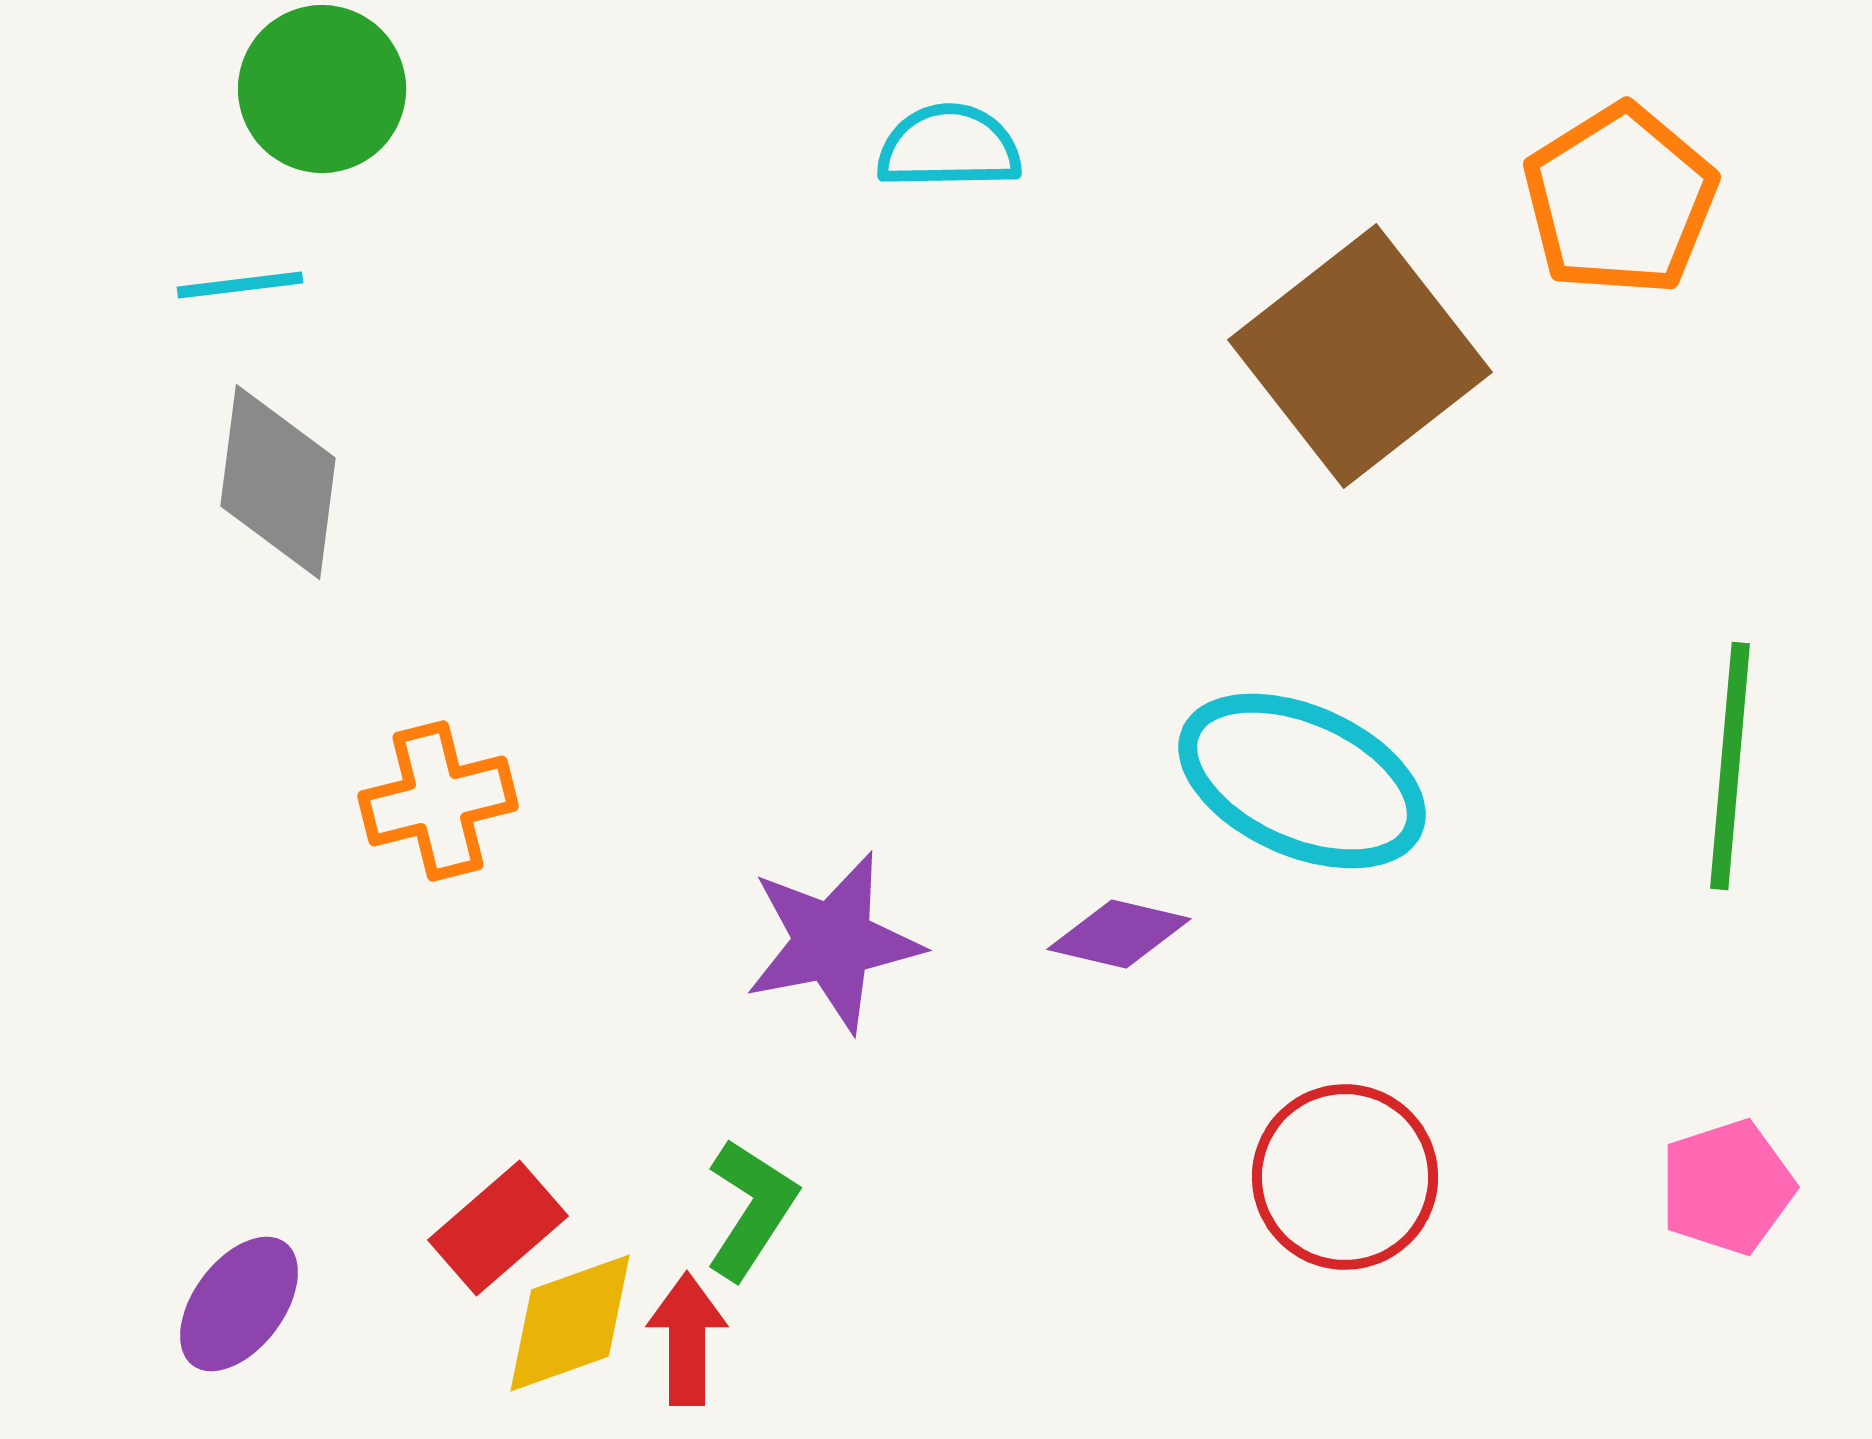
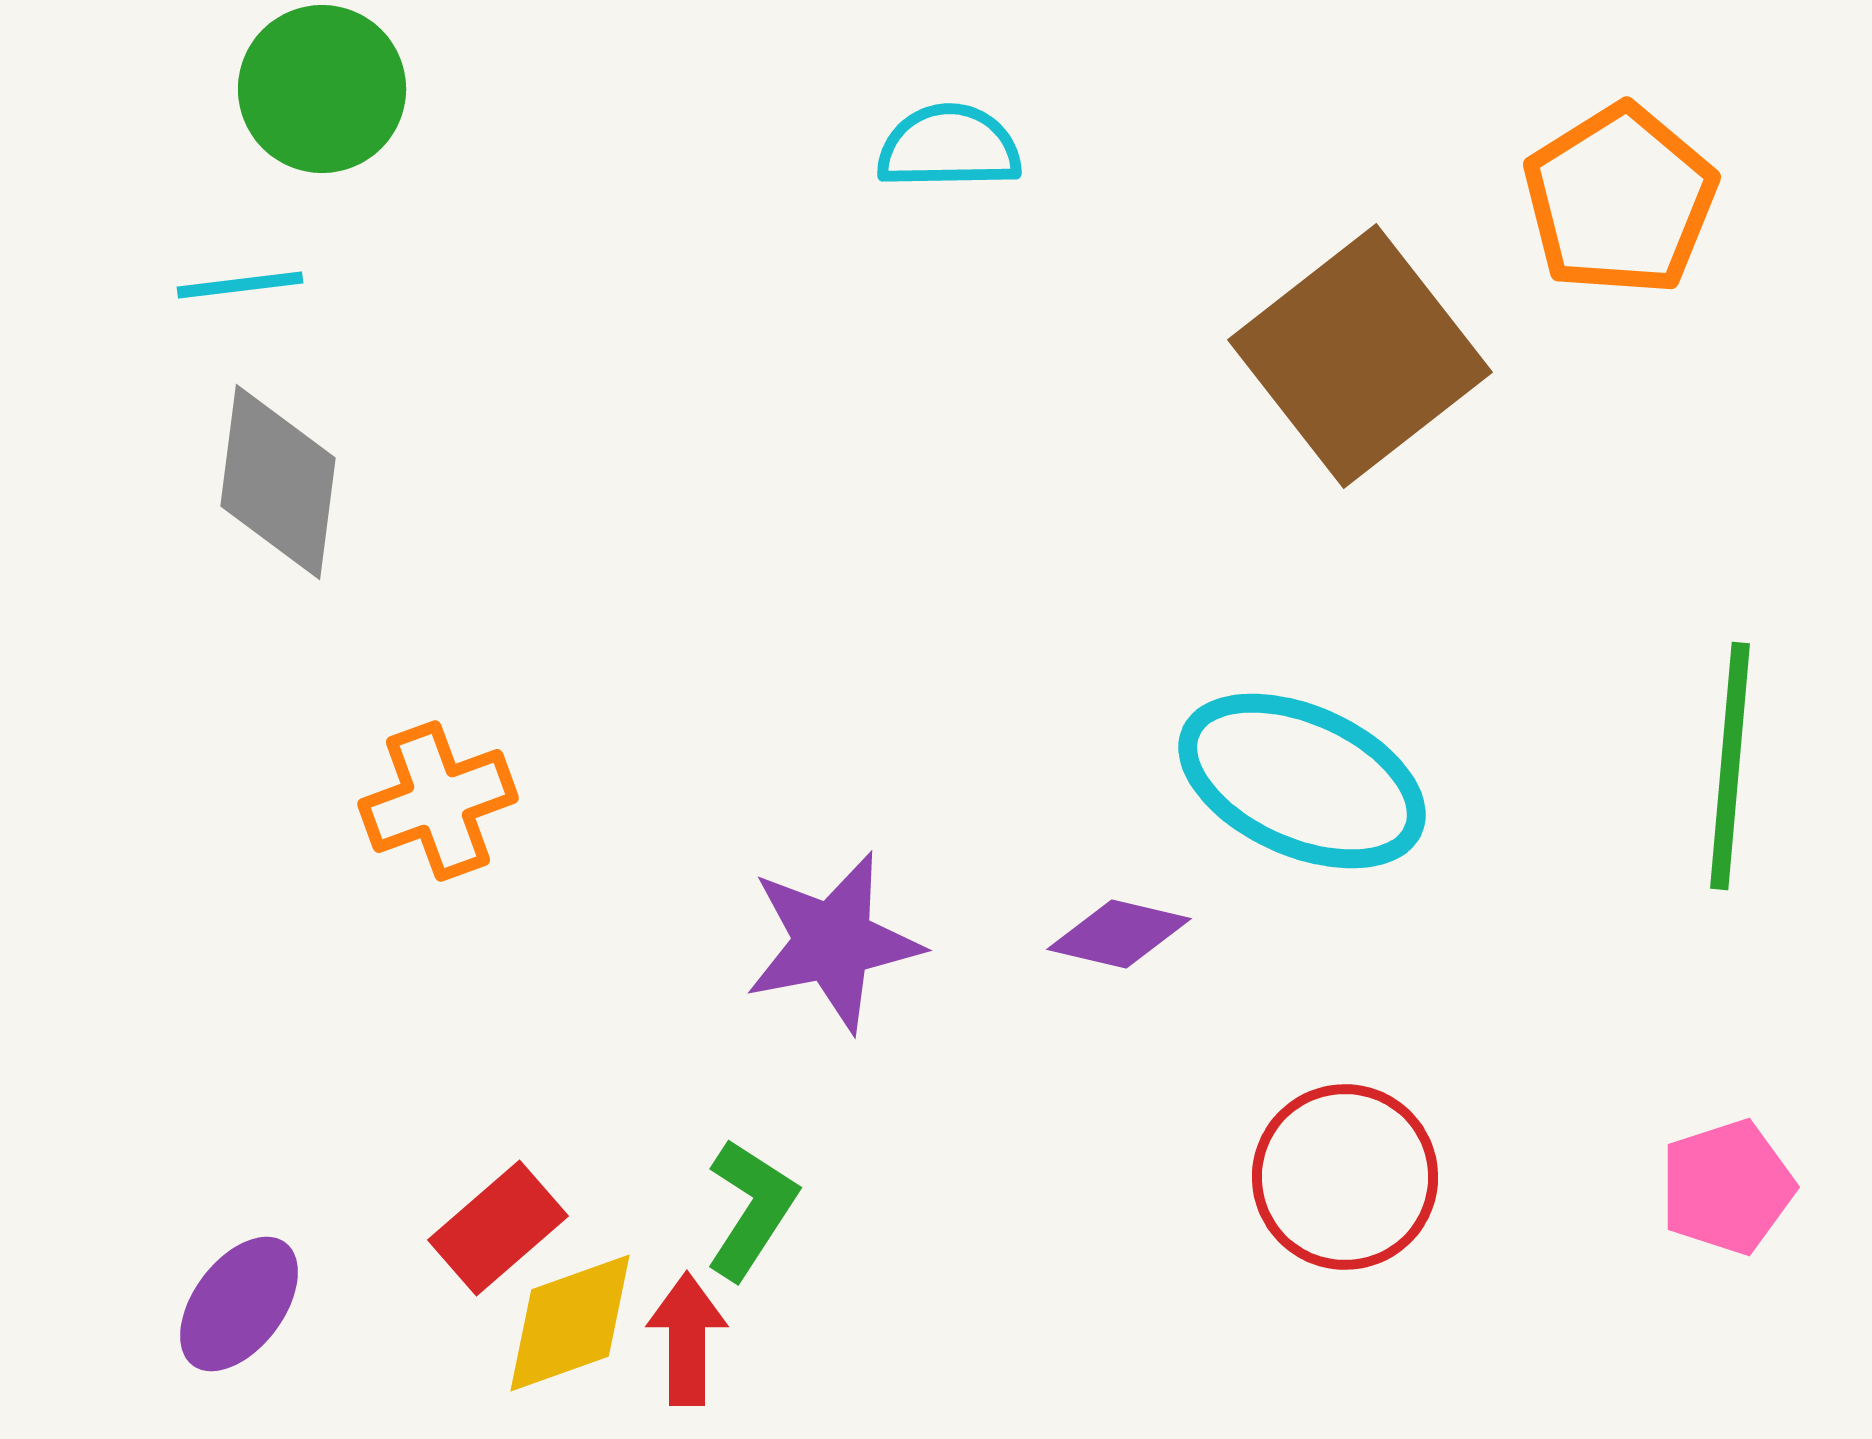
orange cross: rotated 6 degrees counterclockwise
